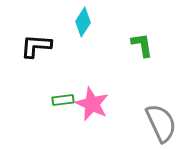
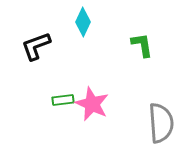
cyan diamond: rotated 8 degrees counterclockwise
black L-shape: rotated 24 degrees counterclockwise
gray semicircle: rotated 21 degrees clockwise
